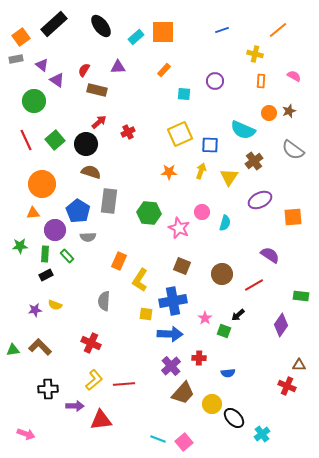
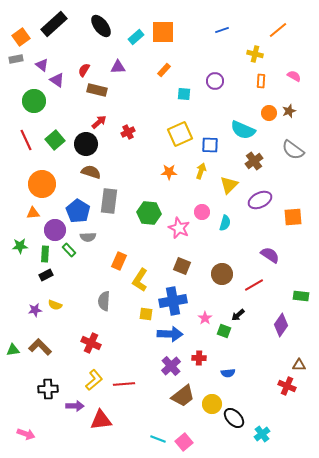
yellow triangle at (229, 177): moved 8 px down; rotated 12 degrees clockwise
green rectangle at (67, 256): moved 2 px right, 6 px up
brown trapezoid at (183, 393): moved 3 px down; rotated 10 degrees clockwise
